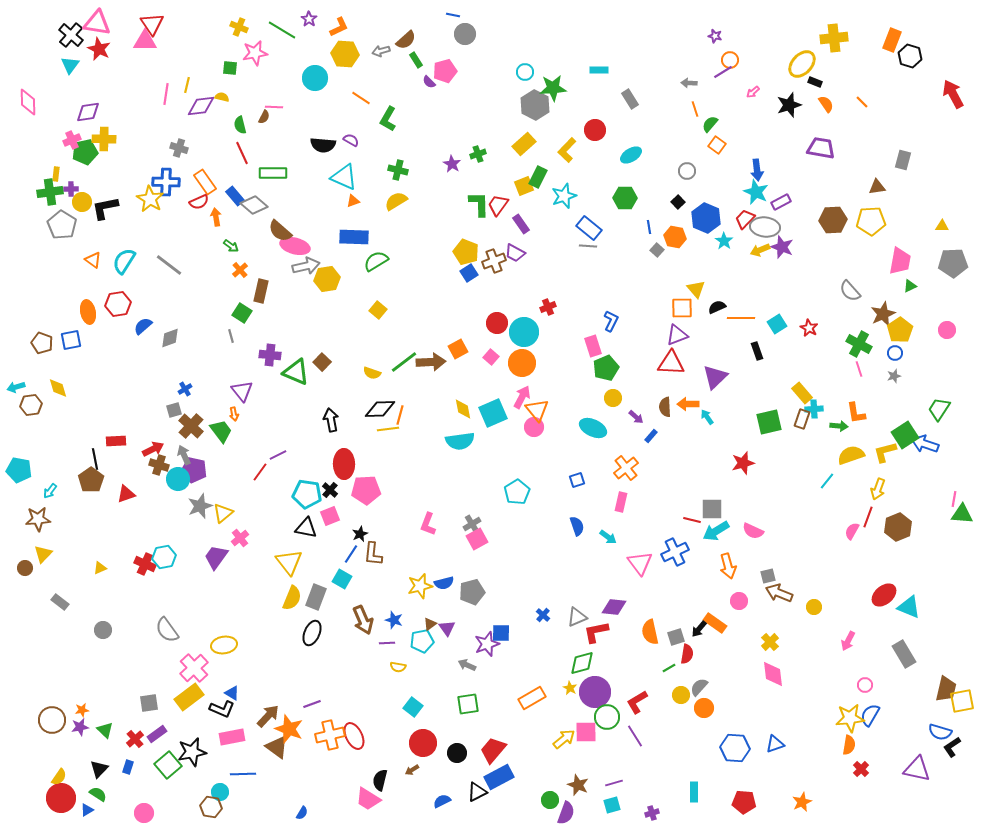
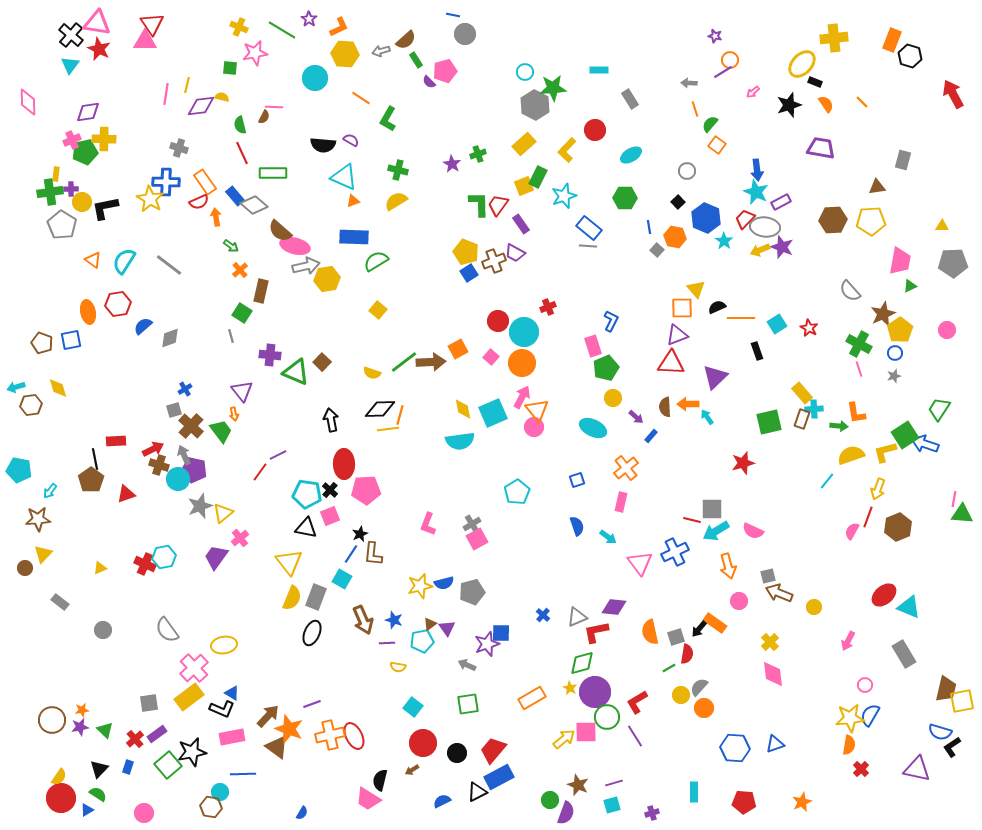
red circle at (497, 323): moved 1 px right, 2 px up
